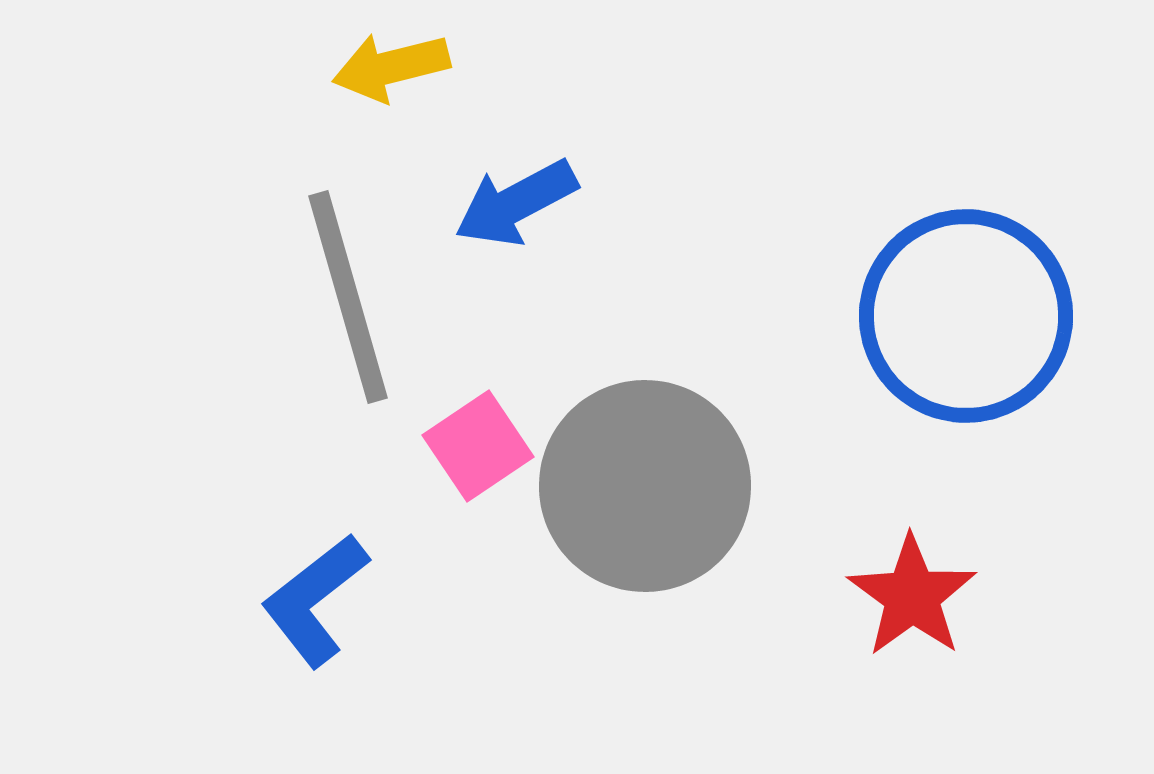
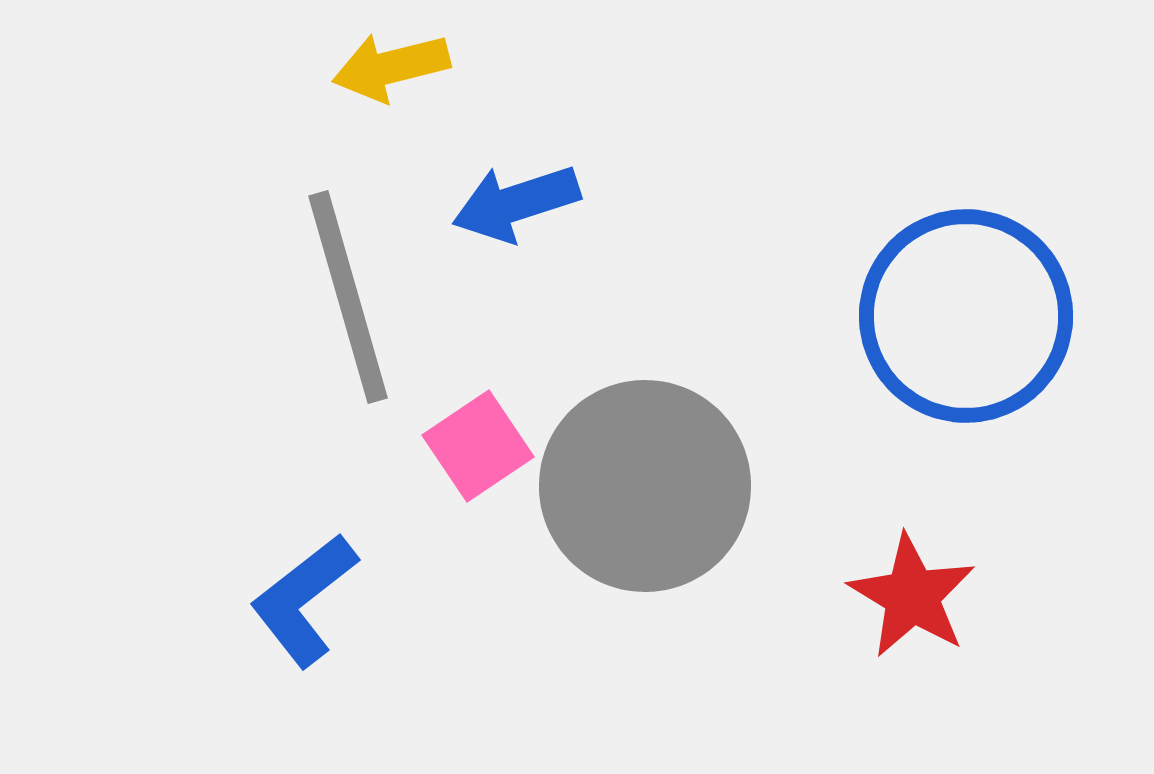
blue arrow: rotated 10 degrees clockwise
red star: rotated 5 degrees counterclockwise
blue L-shape: moved 11 px left
